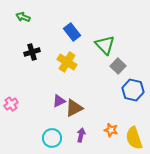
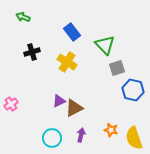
gray square: moved 1 px left, 2 px down; rotated 28 degrees clockwise
